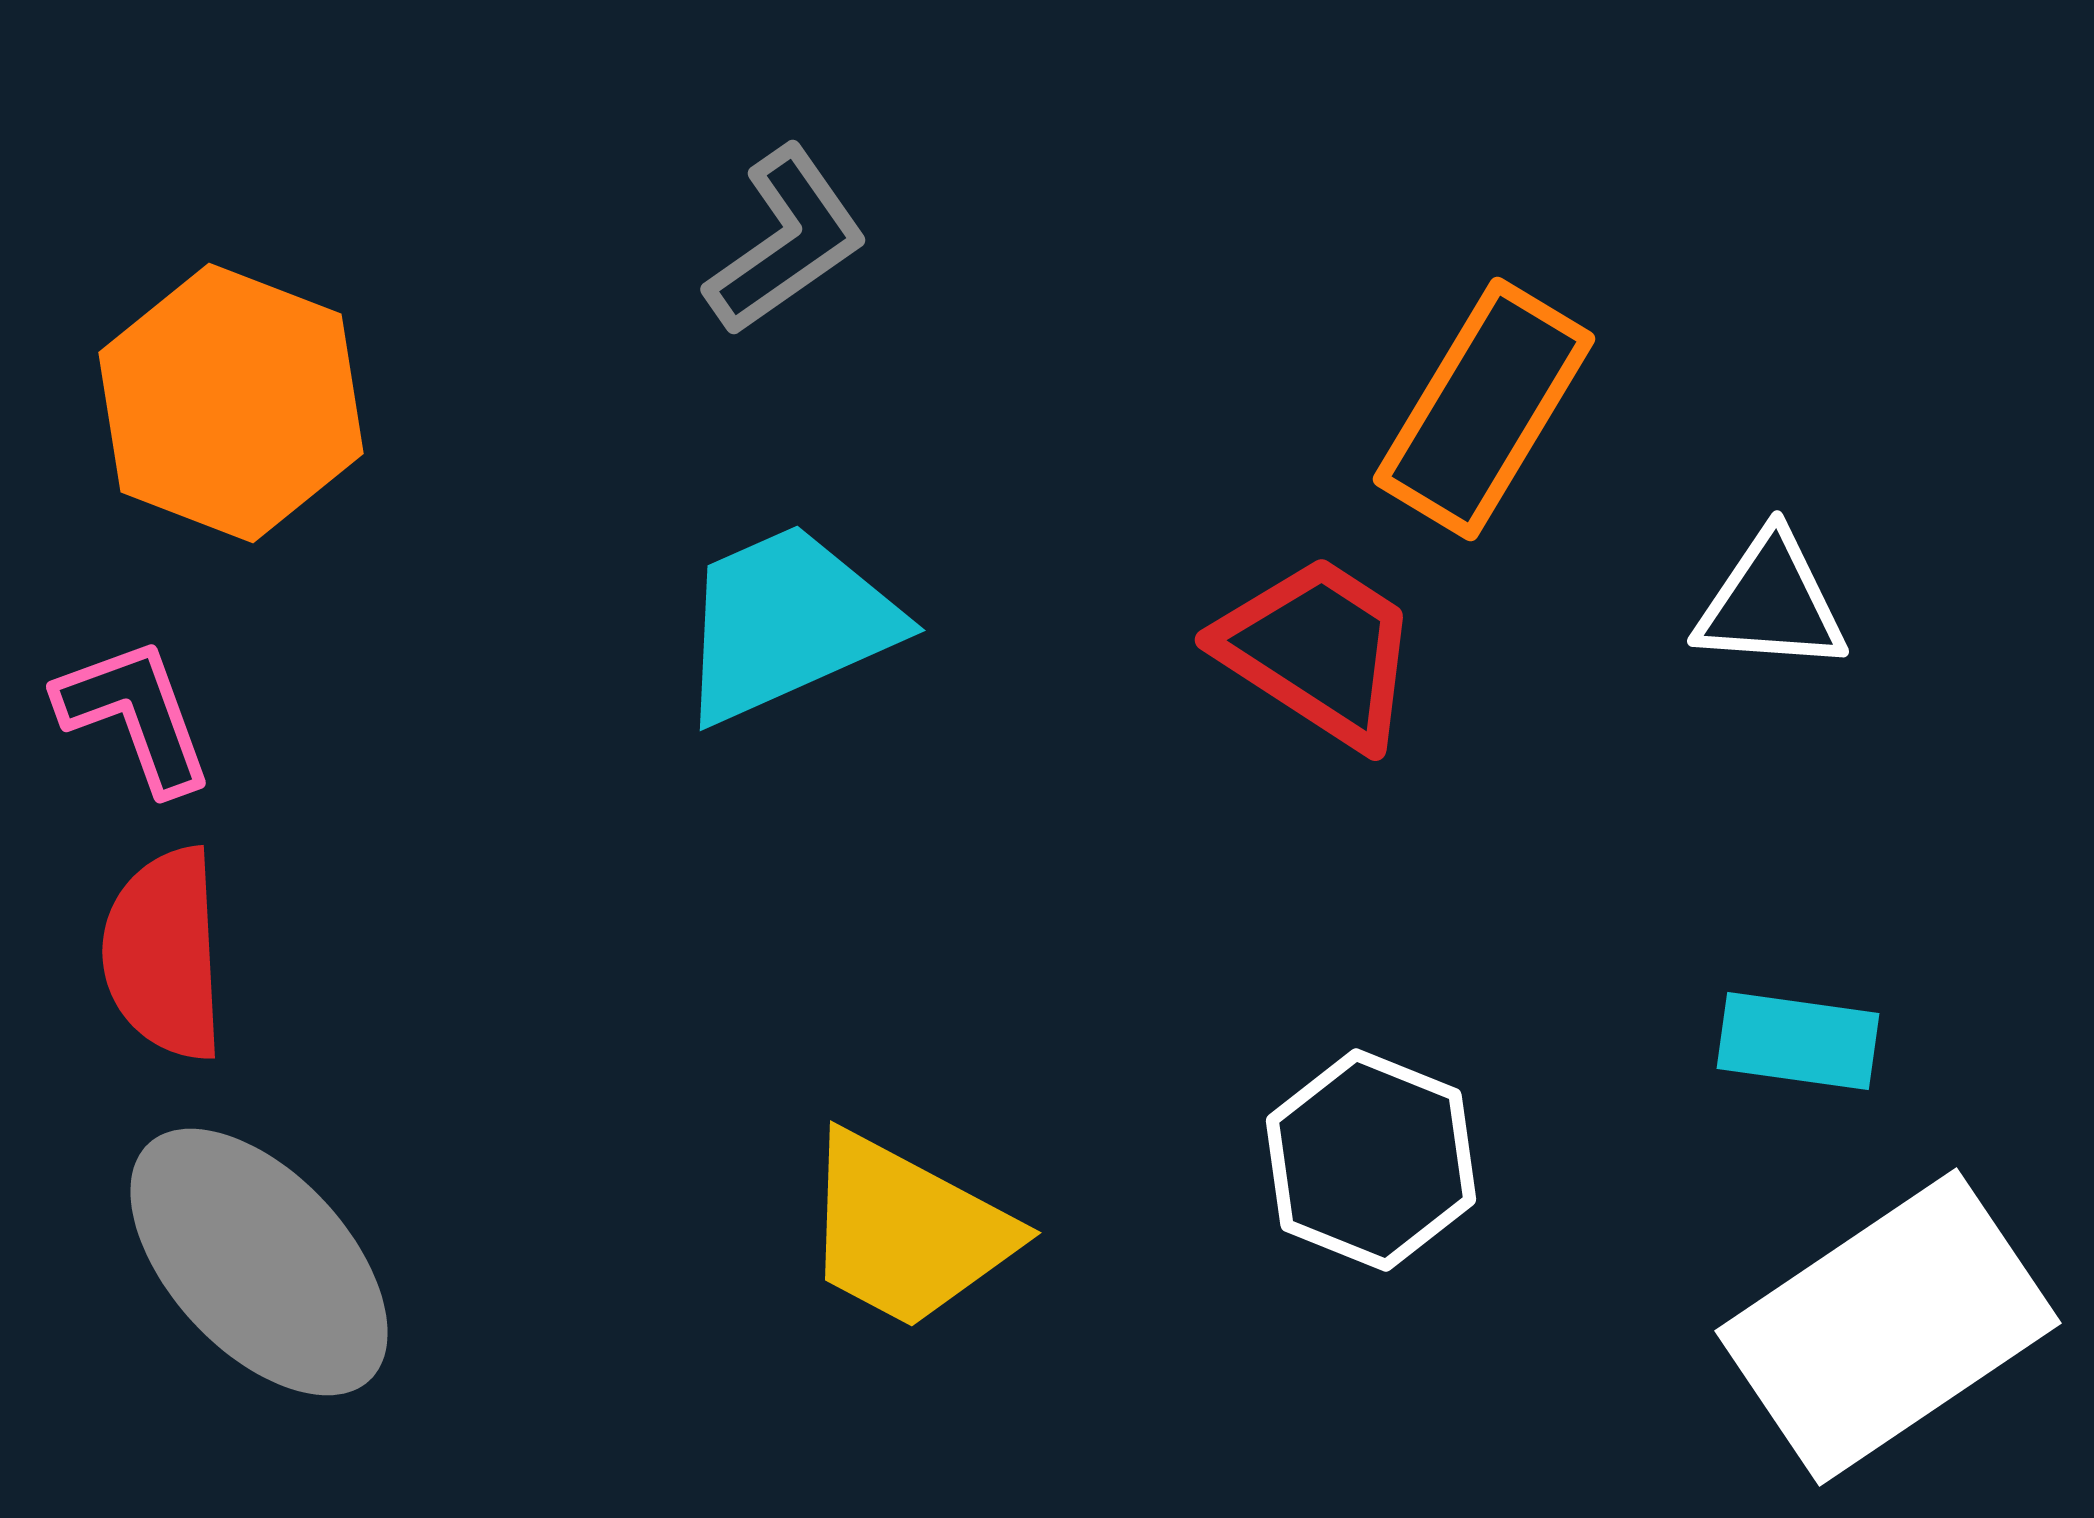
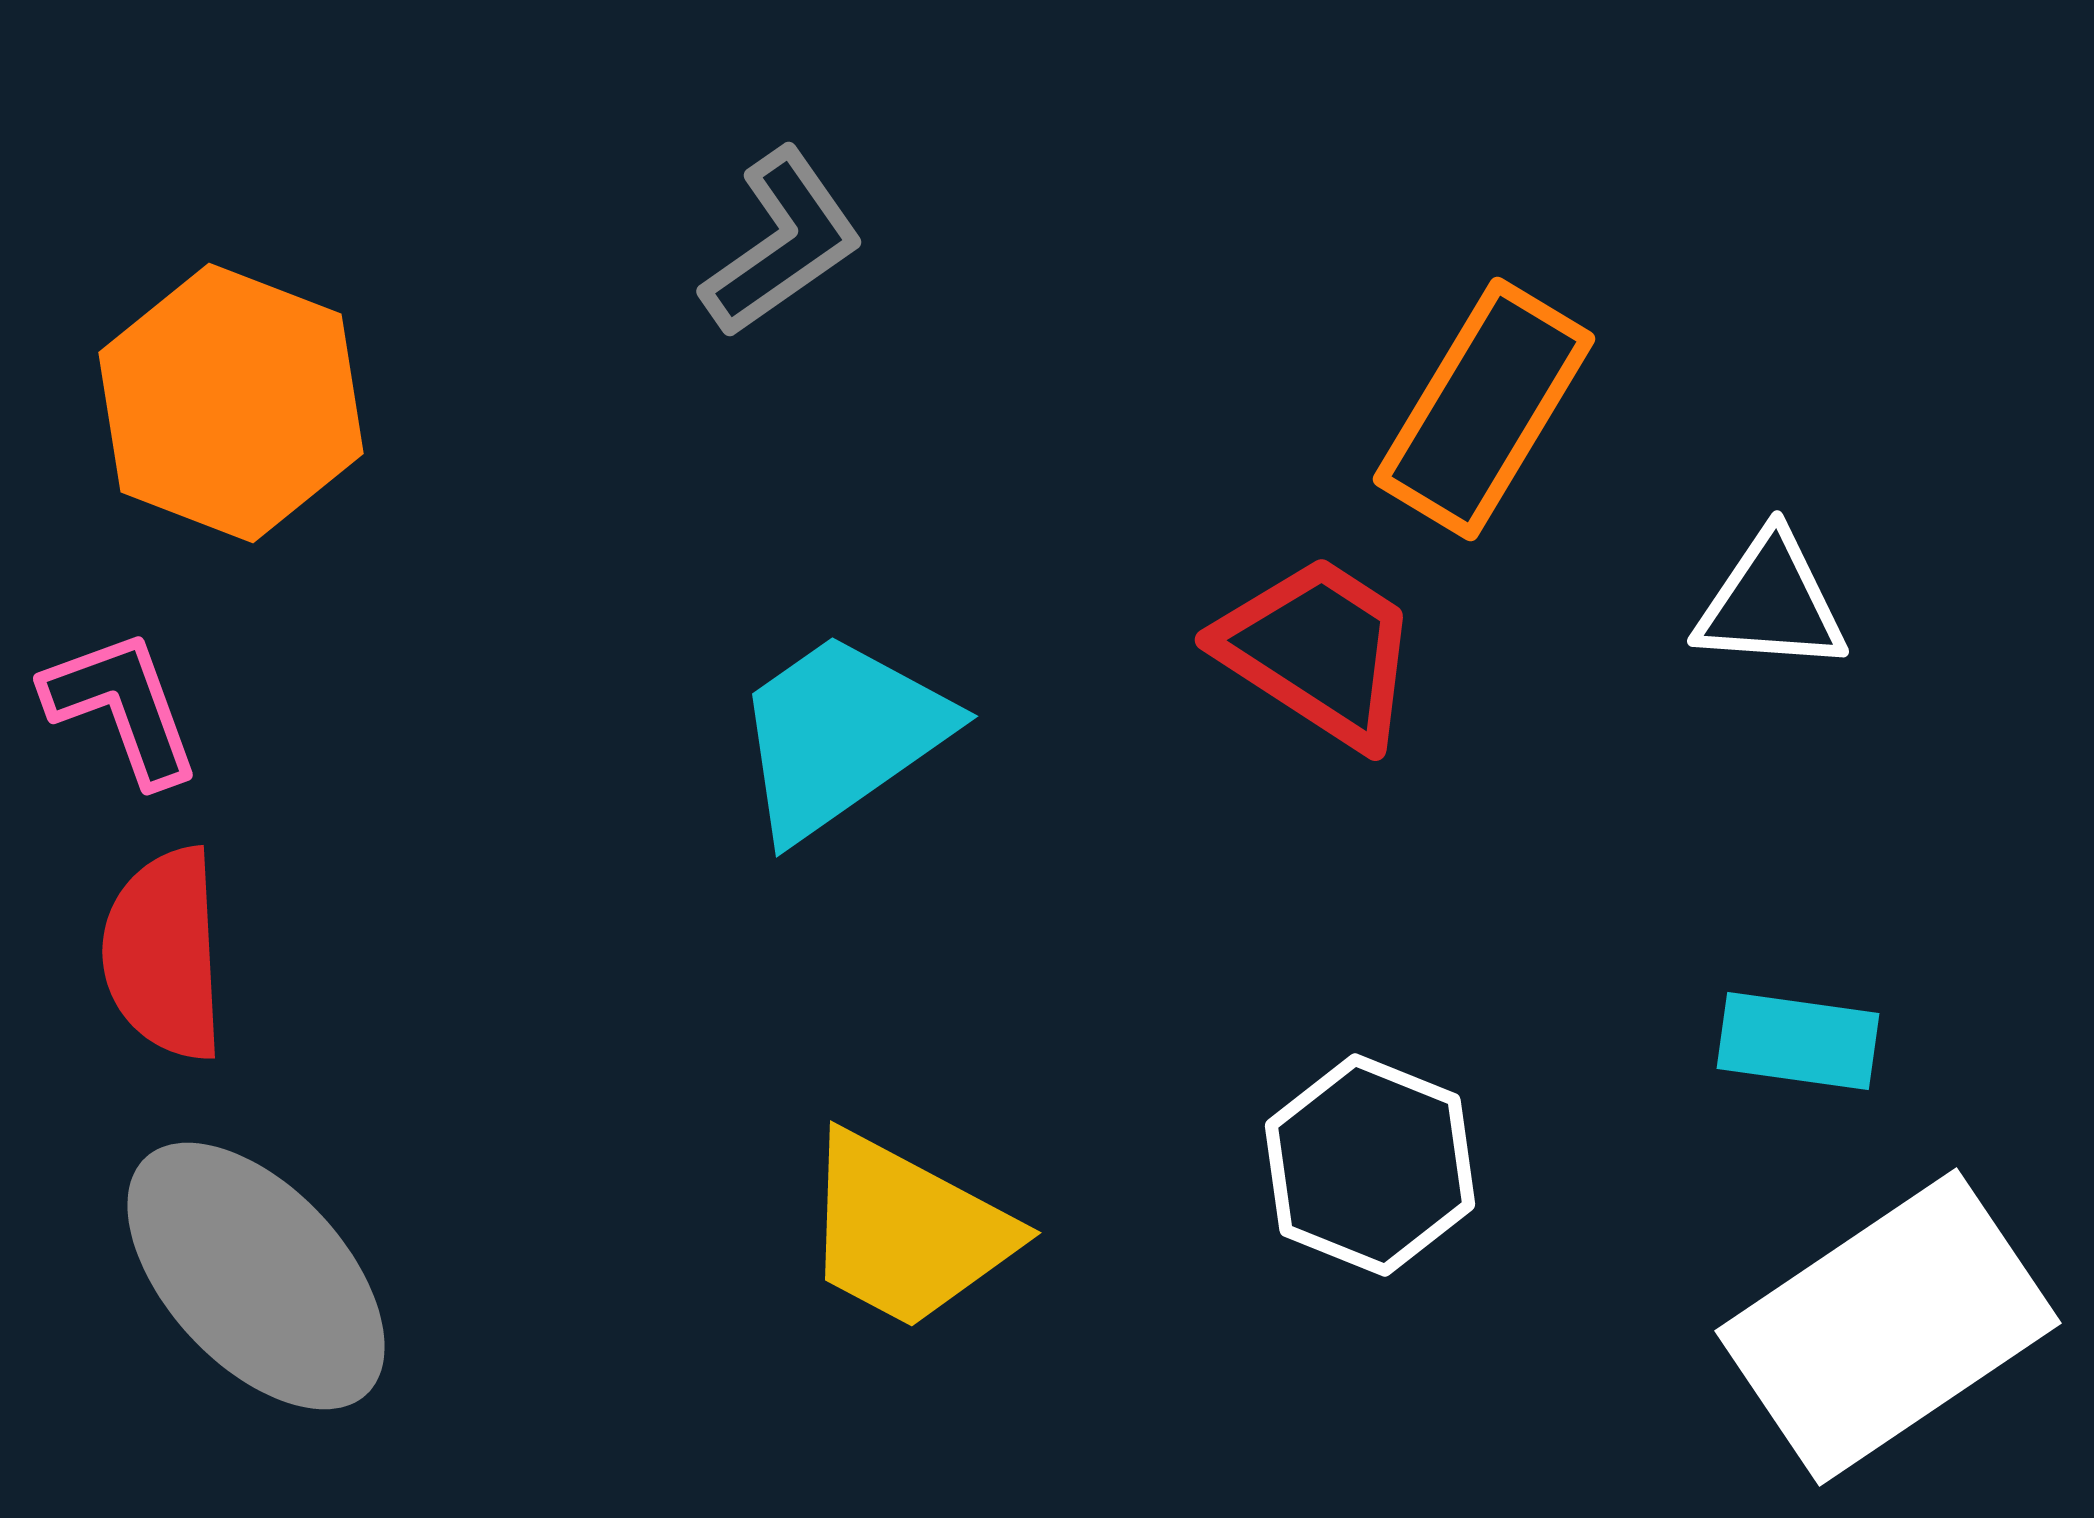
gray L-shape: moved 4 px left, 2 px down
cyan trapezoid: moved 54 px right, 112 px down; rotated 11 degrees counterclockwise
pink L-shape: moved 13 px left, 8 px up
white hexagon: moved 1 px left, 5 px down
gray ellipse: moved 3 px left, 14 px down
